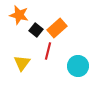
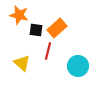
black square: rotated 32 degrees counterclockwise
yellow triangle: rotated 24 degrees counterclockwise
